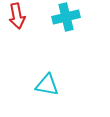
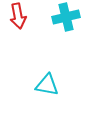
red arrow: moved 1 px right
